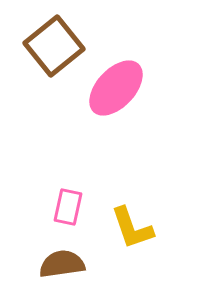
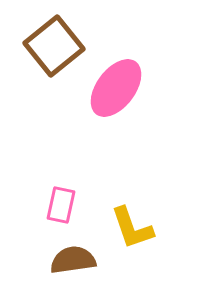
pink ellipse: rotated 6 degrees counterclockwise
pink rectangle: moved 7 px left, 2 px up
brown semicircle: moved 11 px right, 4 px up
